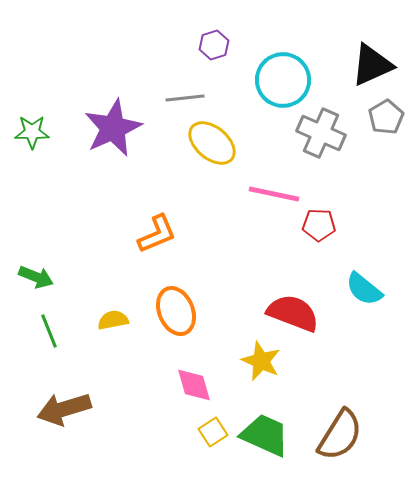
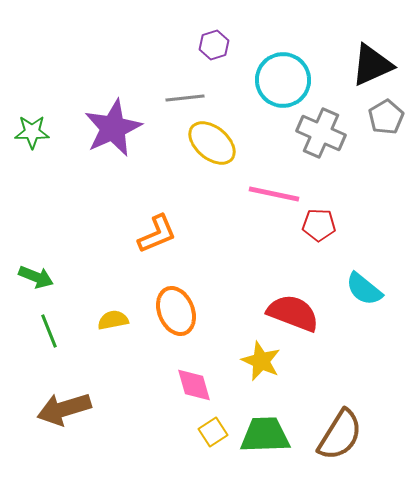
green trapezoid: rotated 26 degrees counterclockwise
